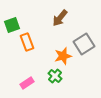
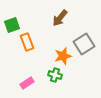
green cross: moved 1 px up; rotated 24 degrees counterclockwise
